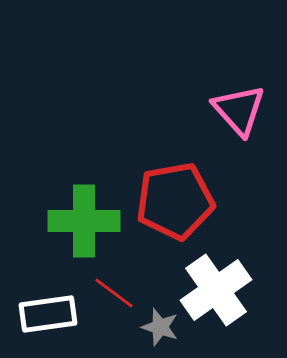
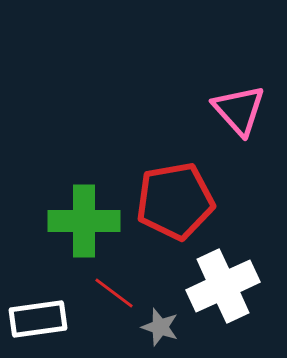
white cross: moved 7 px right, 4 px up; rotated 10 degrees clockwise
white rectangle: moved 10 px left, 5 px down
